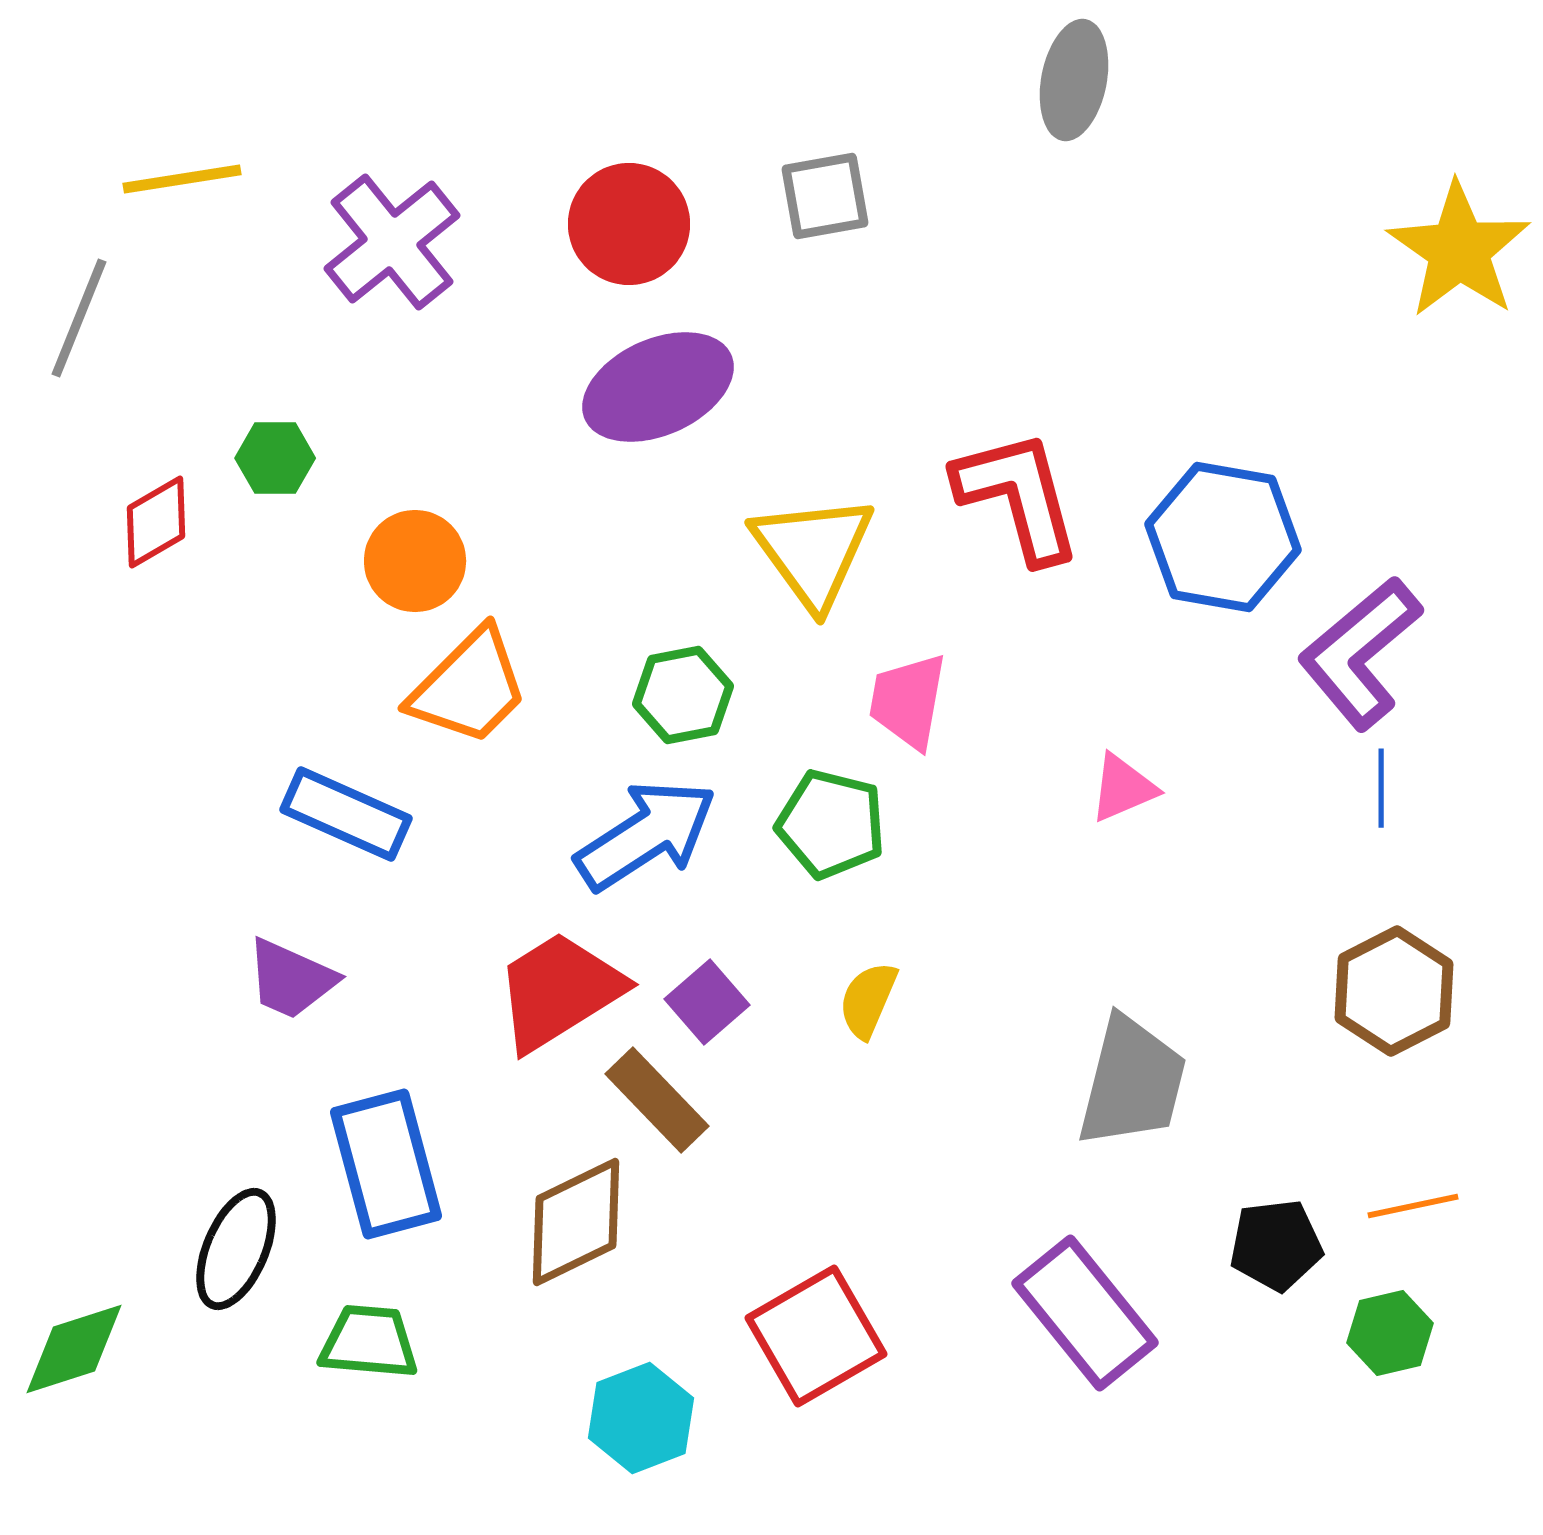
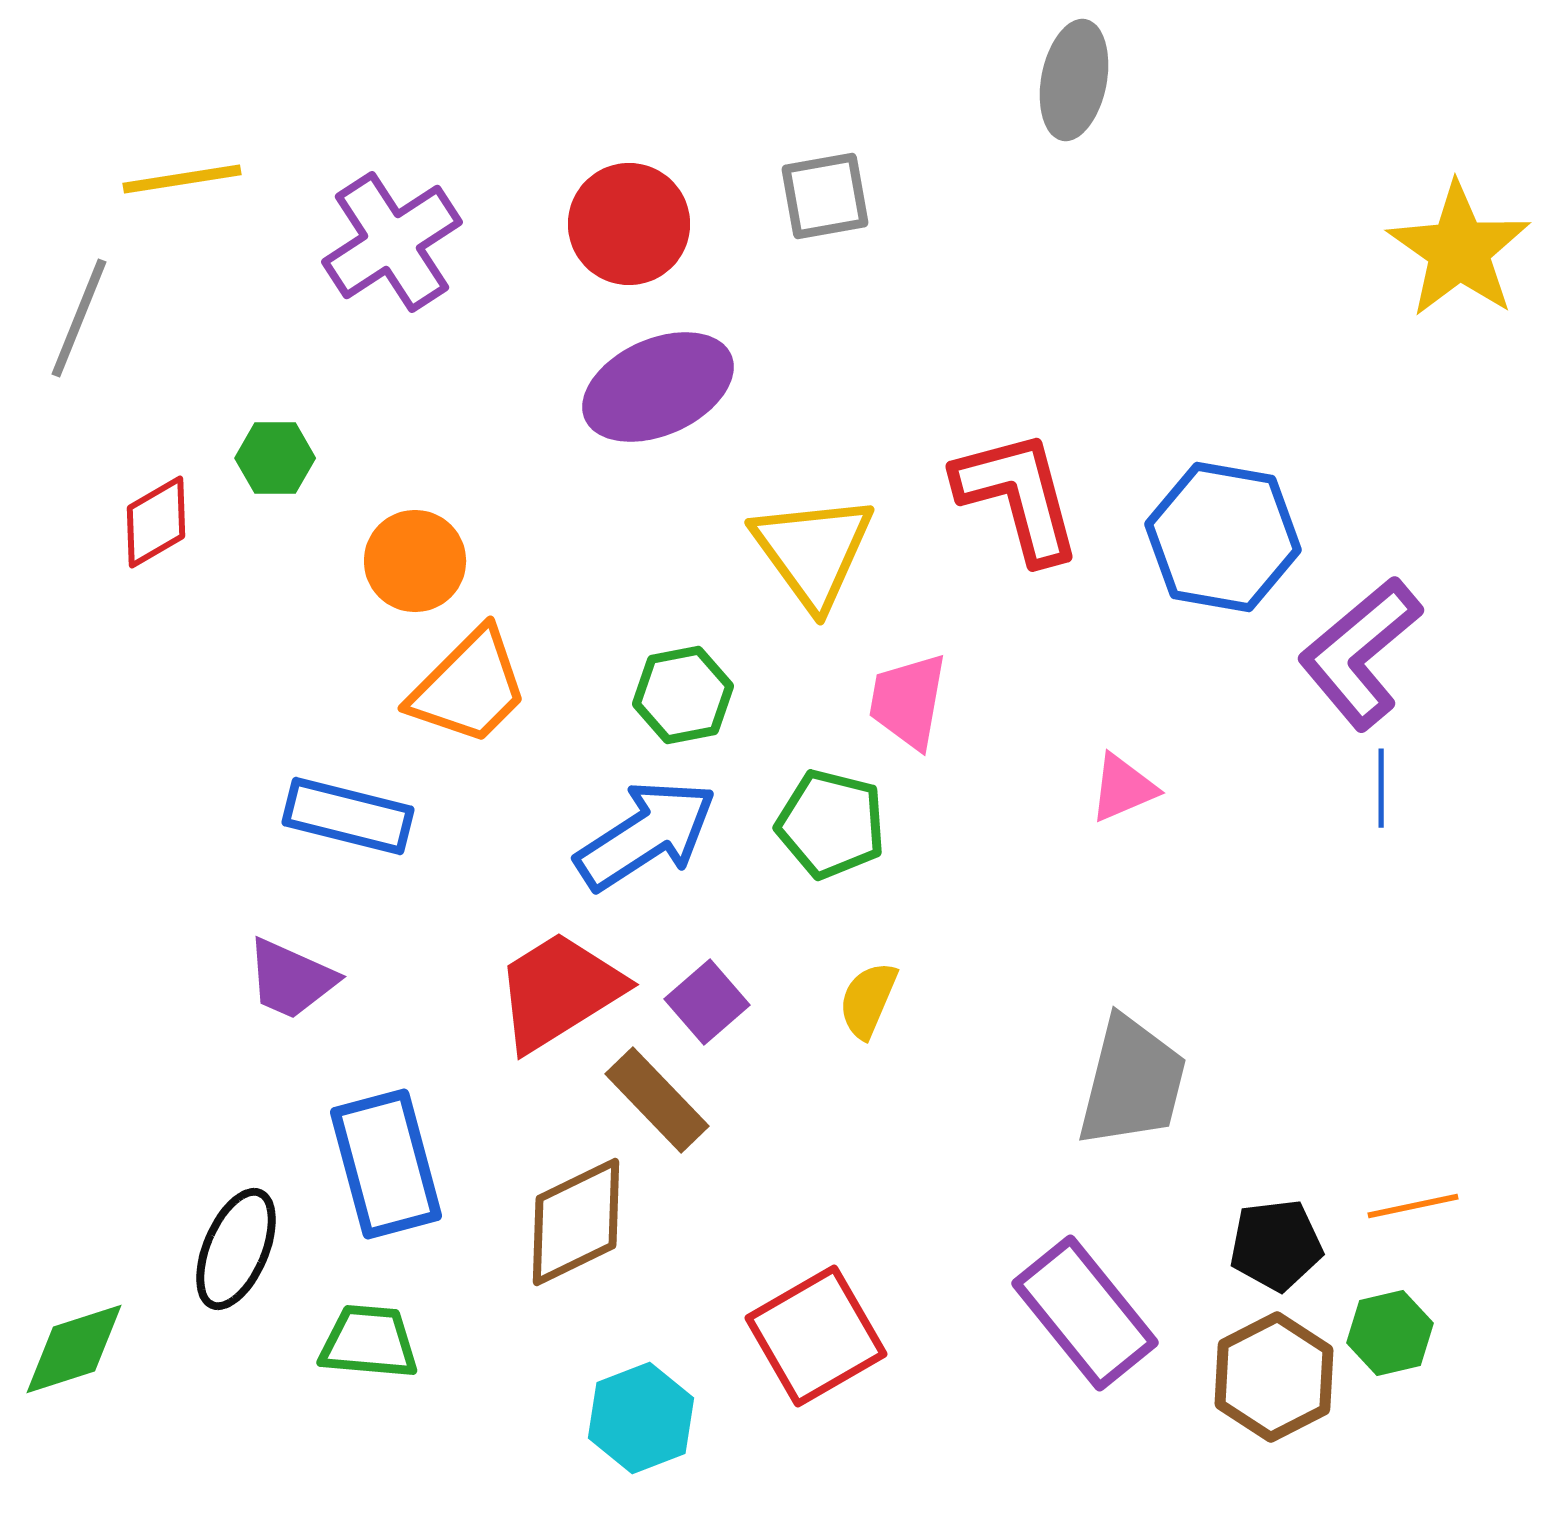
purple cross at (392, 242): rotated 6 degrees clockwise
blue rectangle at (346, 814): moved 2 px right, 2 px down; rotated 10 degrees counterclockwise
brown hexagon at (1394, 991): moved 120 px left, 386 px down
